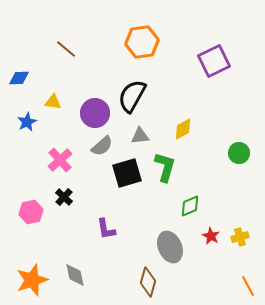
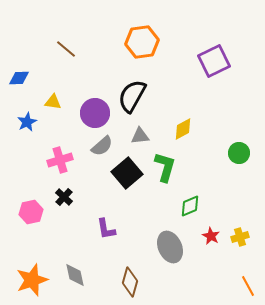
pink cross: rotated 25 degrees clockwise
black square: rotated 24 degrees counterclockwise
brown diamond: moved 18 px left
